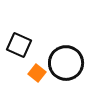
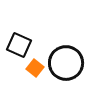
orange square: moved 2 px left, 5 px up
